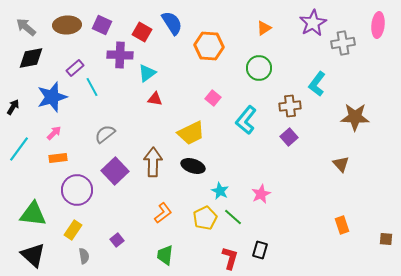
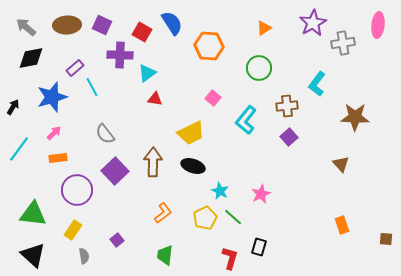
brown cross at (290, 106): moved 3 px left
gray semicircle at (105, 134): rotated 90 degrees counterclockwise
black rectangle at (260, 250): moved 1 px left, 3 px up
